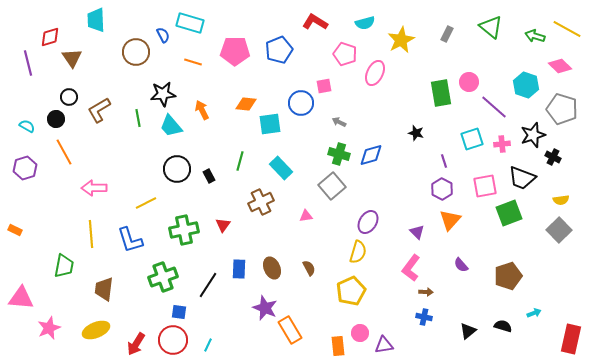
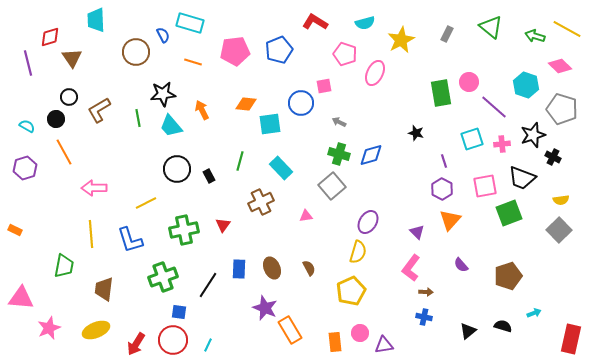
pink pentagon at (235, 51): rotated 8 degrees counterclockwise
orange rectangle at (338, 346): moved 3 px left, 4 px up
